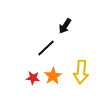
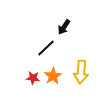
black arrow: moved 1 px left, 1 px down
